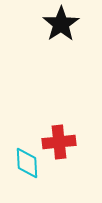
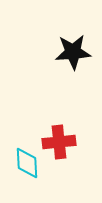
black star: moved 12 px right, 28 px down; rotated 30 degrees clockwise
